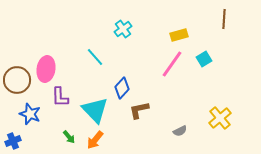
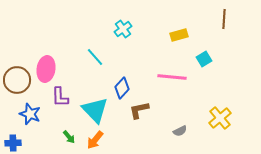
pink line: moved 13 px down; rotated 60 degrees clockwise
blue cross: moved 2 px down; rotated 21 degrees clockwise
